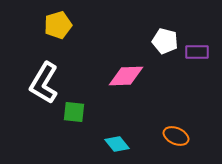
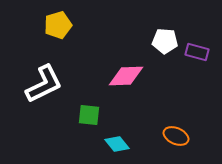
white pentagon: rotated 10 degrees counterclockwise
purple rectangle: rotated 15 degrees clockwise
white L-shape: moved 1 px down; rotated 147 degrees counterclockwise
green square: moved 15 px right, 3 px down
